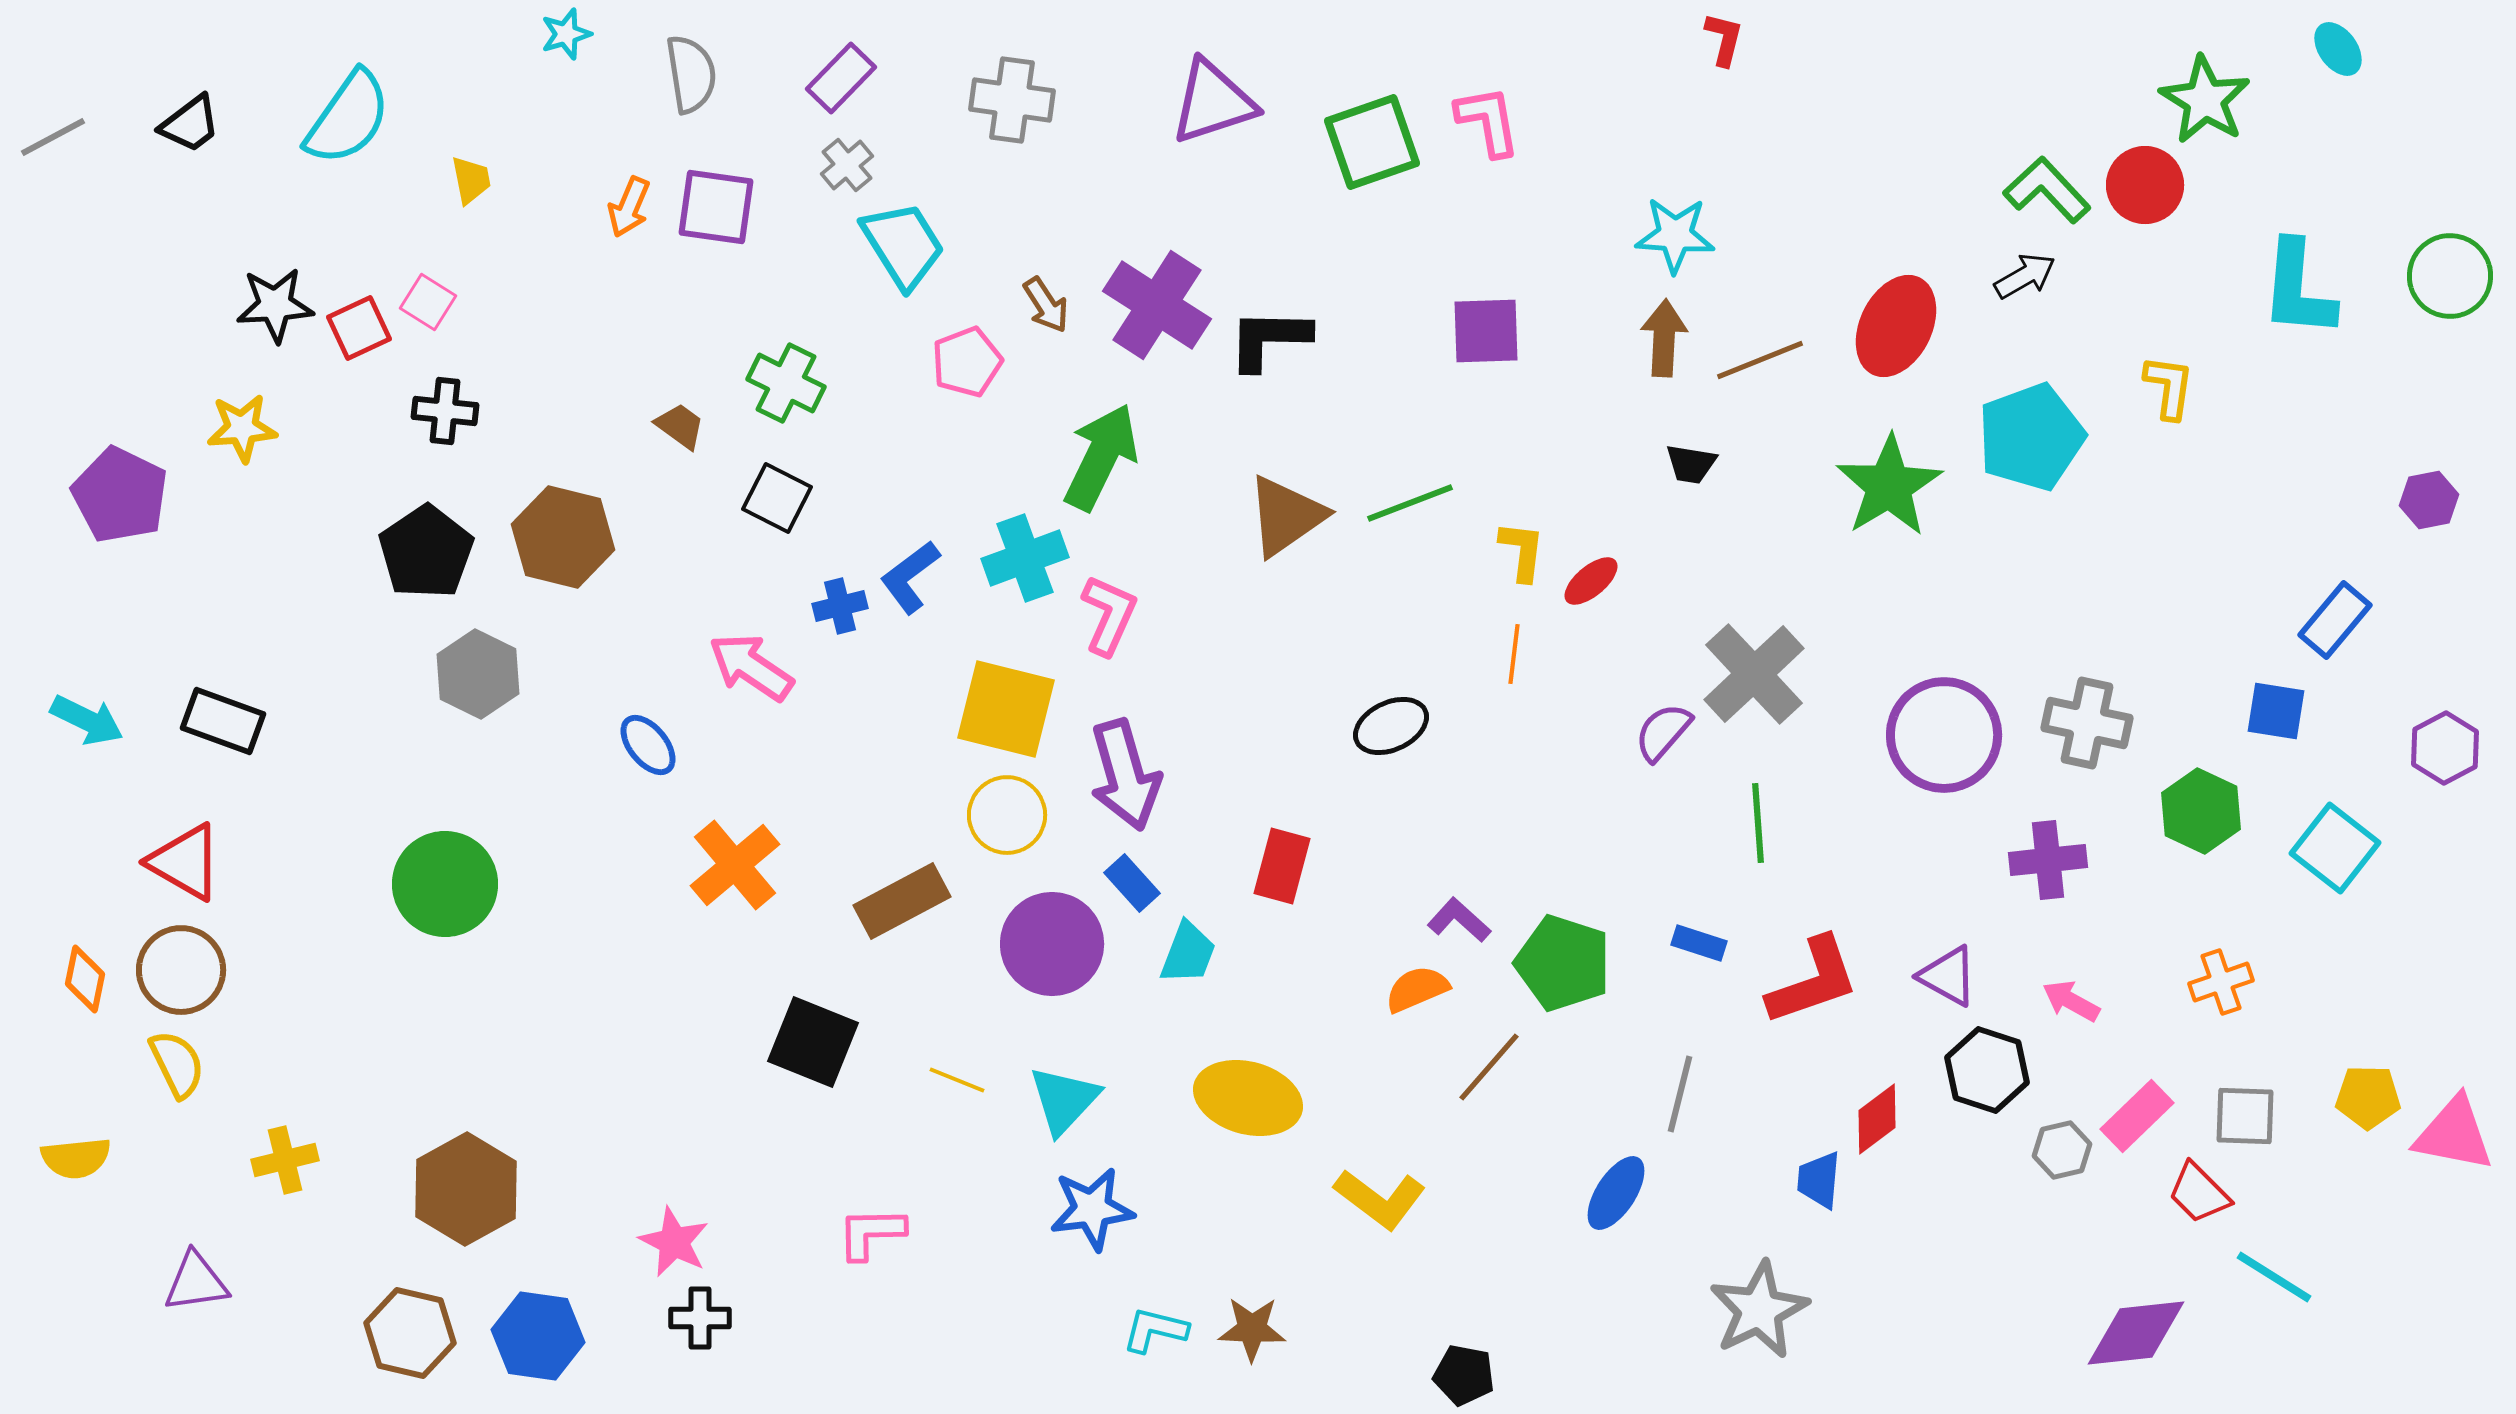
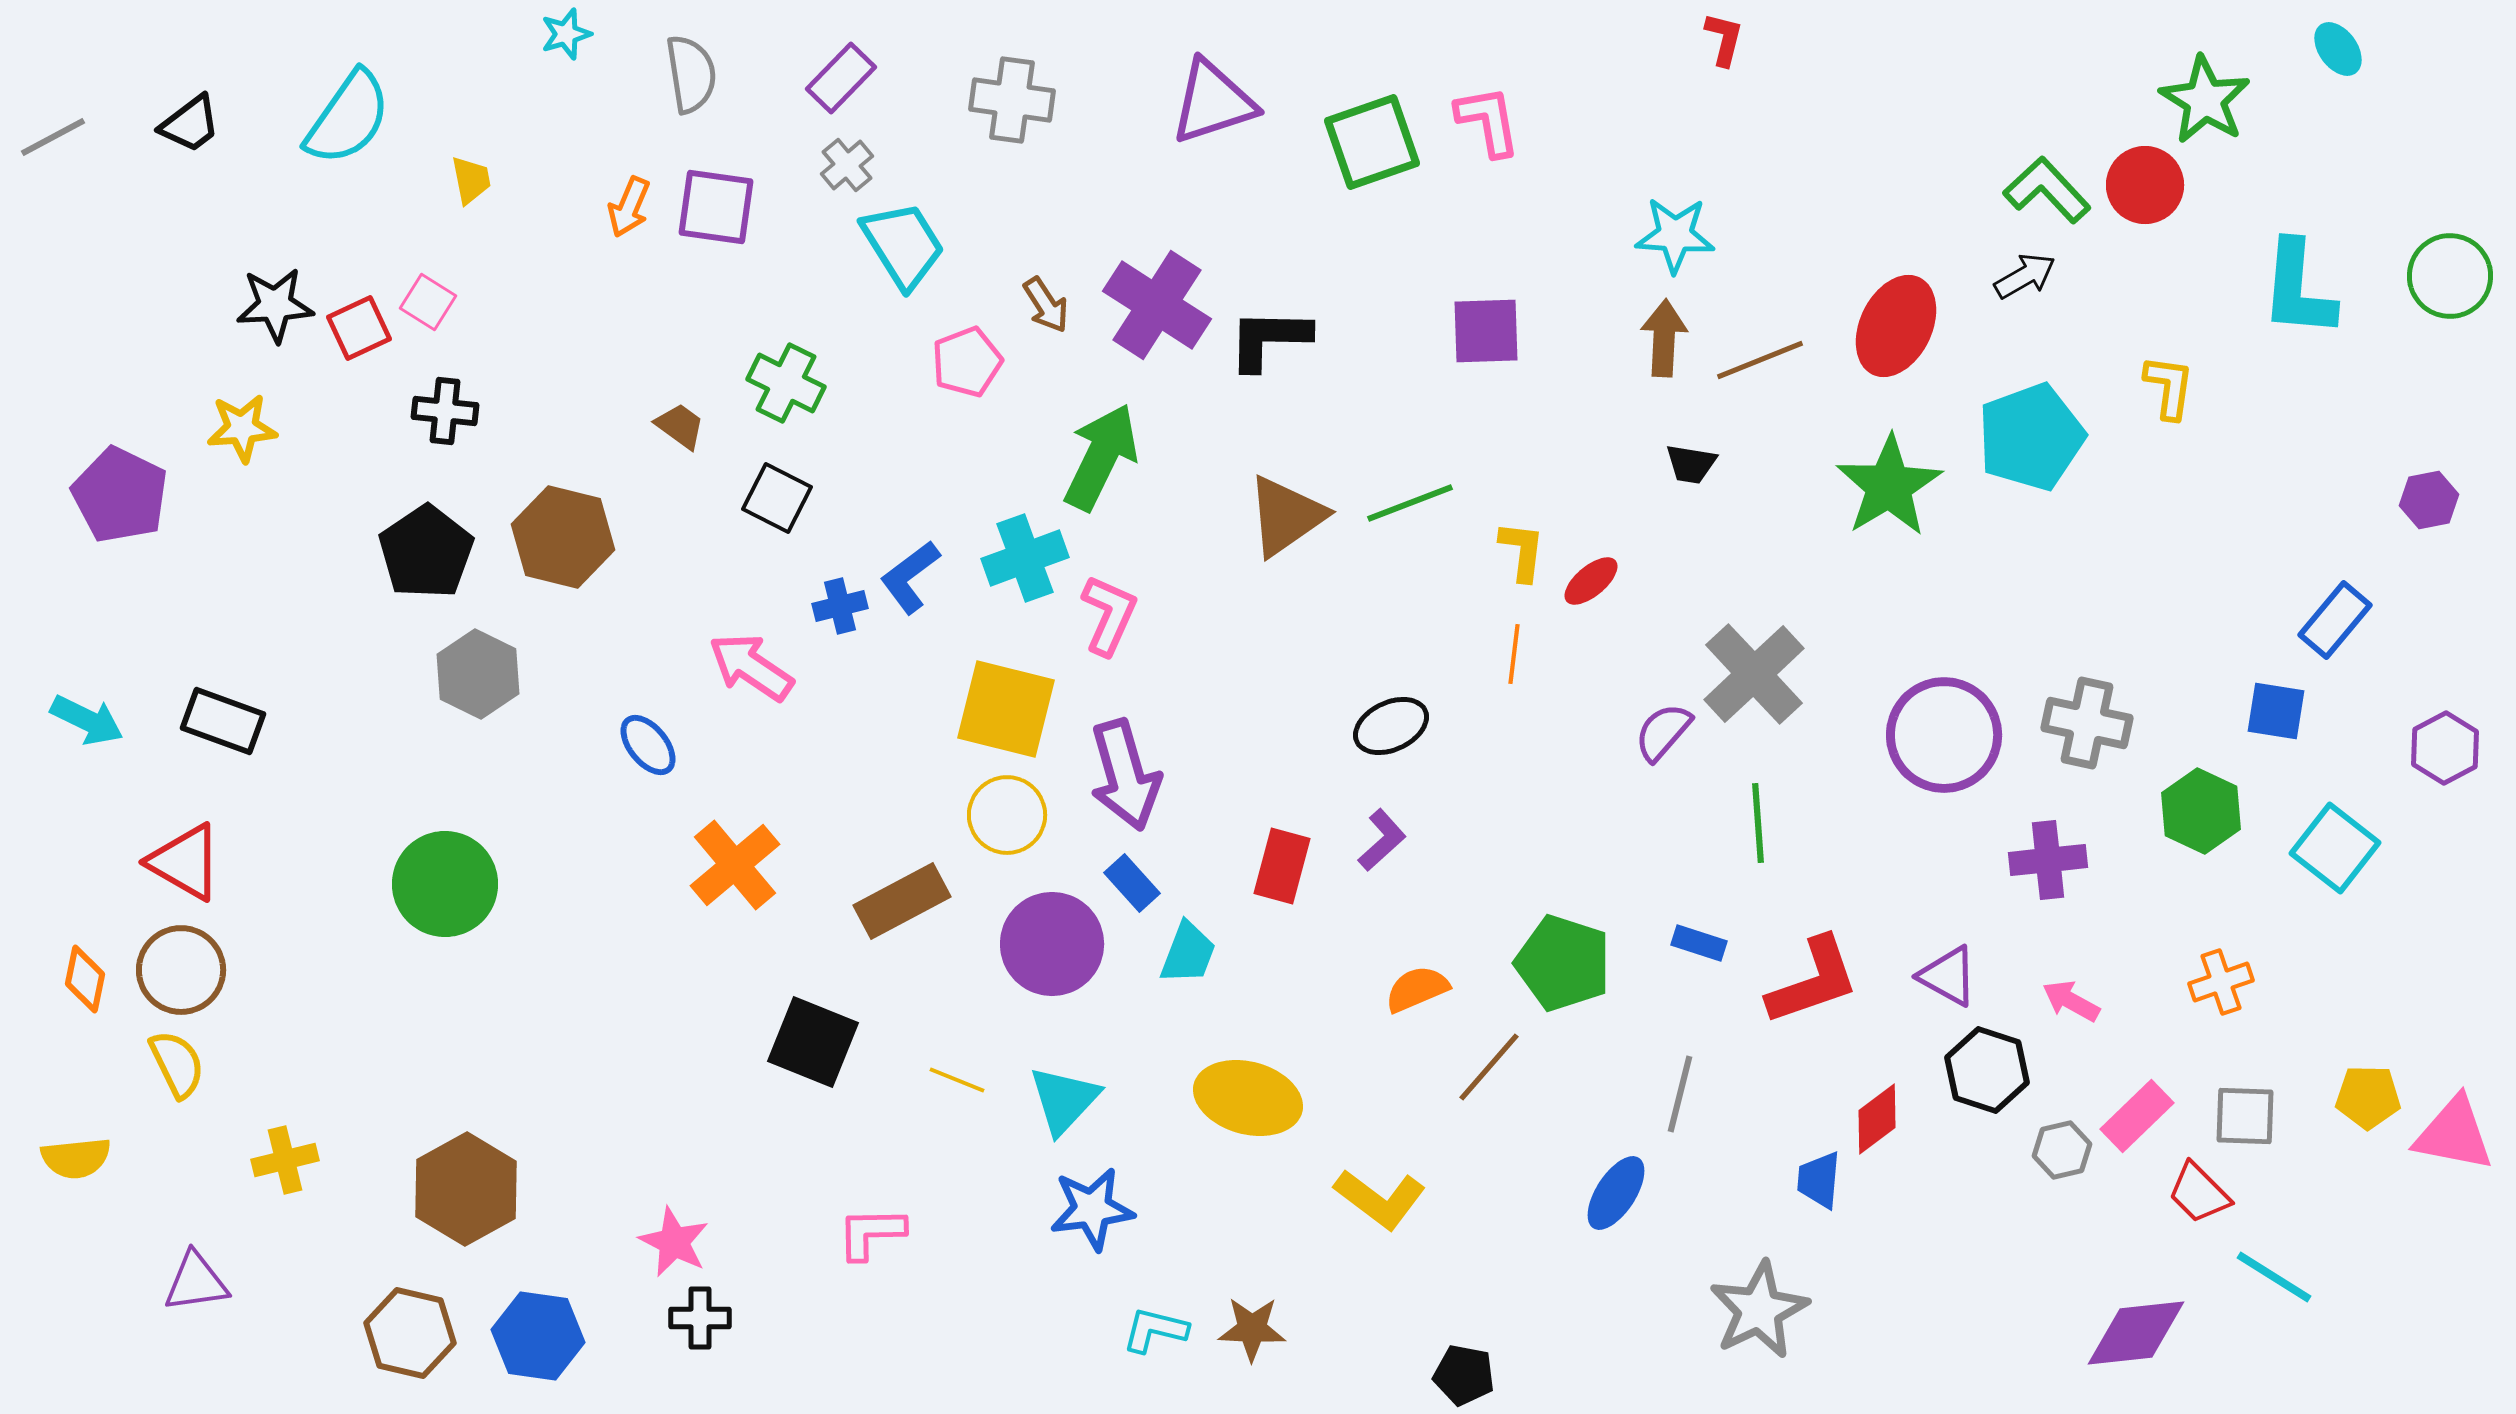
purple L-shape at (1459, 920): moved 77 px left, 80 px up; rotated 96 degrees clockwise
